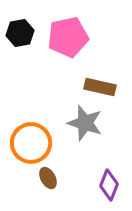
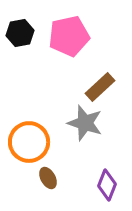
pink pentagon: moved 1 px right, 1 px up
brown rectangle: rotated 56 degrees counterclockwise
orange circle: moved 2 px left, 1 px up
purple diamond: moved 2 px left
